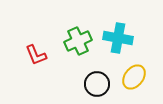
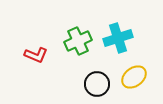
cyan cross: rotated 28 degrees counterclockwise
red L-shape: rotated 45 degrees counterclockwise
yellow ellipse: rotated 15 degrees clockwise
